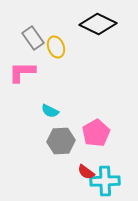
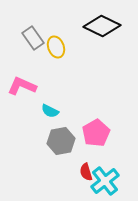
black diamond: moved 4 px right, 2 px down
pink L-shape: moved 14 px down; rotated 24 degrees clockwise
gray hexagon: rotated 8 degrees counterclockwise
red semicircle: rotated 36 degrees clockwise
cyan cross: rotated 36 degrees counterclockwise
